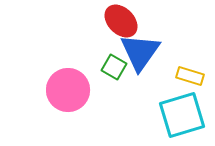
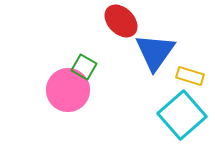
blue triangle: moved 15 px right
green square: moved 30 px left
cyan square: rotated 24 degrees counterclockwise
